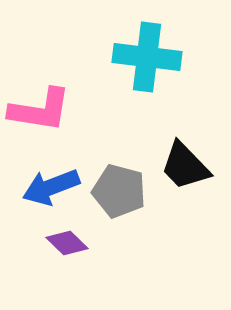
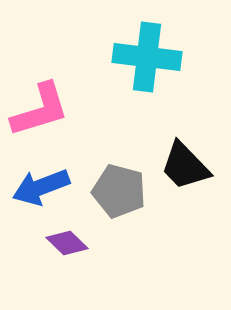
pink L-shape: rotated 26 degrees counterclockwise
blue arrow: moved 10 px left
